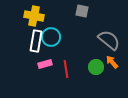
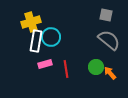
gray square: moved 24 px right, 4 px down
yellow cross: moved 3 px left, 6 px down; rotated 30 degrees counterclockwise
orange arrow: moved 2 px left, 11 px down
